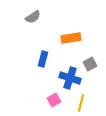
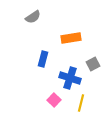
gray square: moved 3 px right
pink square: rotated 16 degrees counterclockwise
